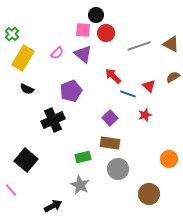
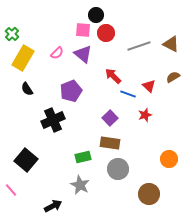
black semicircle: rotated 32 degrees clockwise
